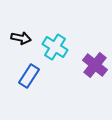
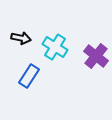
purple cross: moved 1 px right, 9 px up
